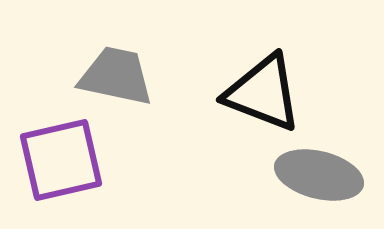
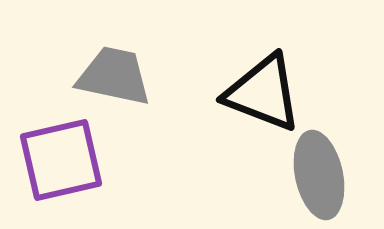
gray trapezoid: moved 2 px left
gray ellipse: rotated 64 degrees clockwise
